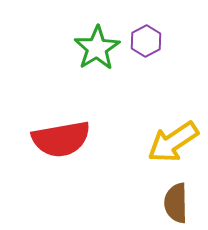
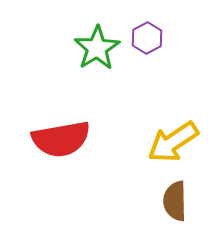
purple hexagon: moved 1 px right, 3 px up
brown semicircle: moved 1 px left, 2 px up
